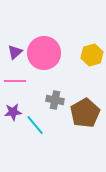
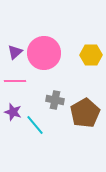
yellow hexagon: moved 1 px left; rotated 15 degrees clockwise
purple star: rotated 24 degrees clockwise
